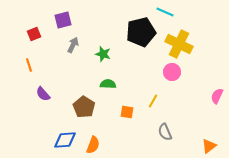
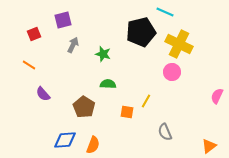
orange line: rotated 40 degrees counterclockwise
yellow line: moved 7 px left
